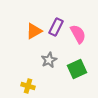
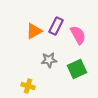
purple rectangle: moved 1 px up
pink semicircle: moved 1 px down
gray star: rotated 21 degrees clockwise
